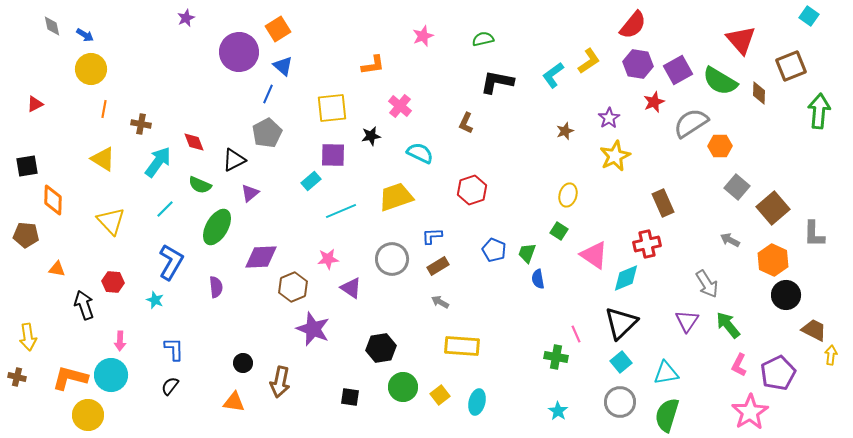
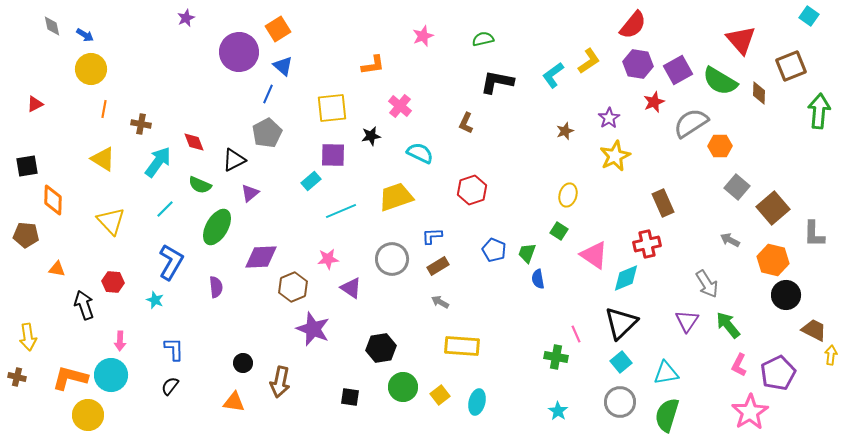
orange hexagon at (773, 260): rotated 12 degrees counterclockwise
